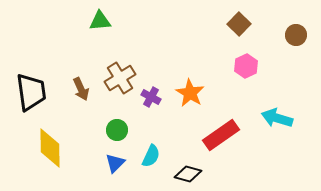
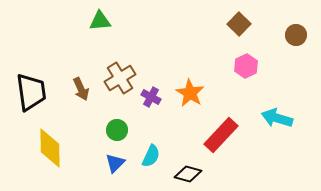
red rectangle: rotated 12 degrees counterclockwise
